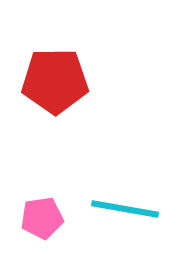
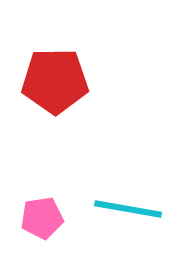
cyan line: moved 3 px right
